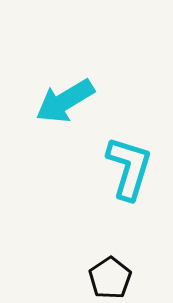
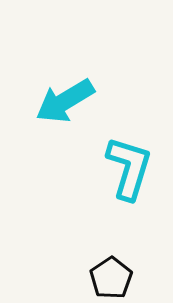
black pentagon: moved 1 px right
